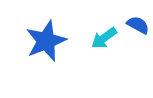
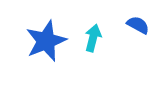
cyan arrow: moved 11 px left; rotated 140 degrees clockwise
